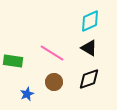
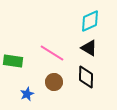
black diamond: moved 3 px left, 2 px up; rotated 70 degrees counterclockwise
